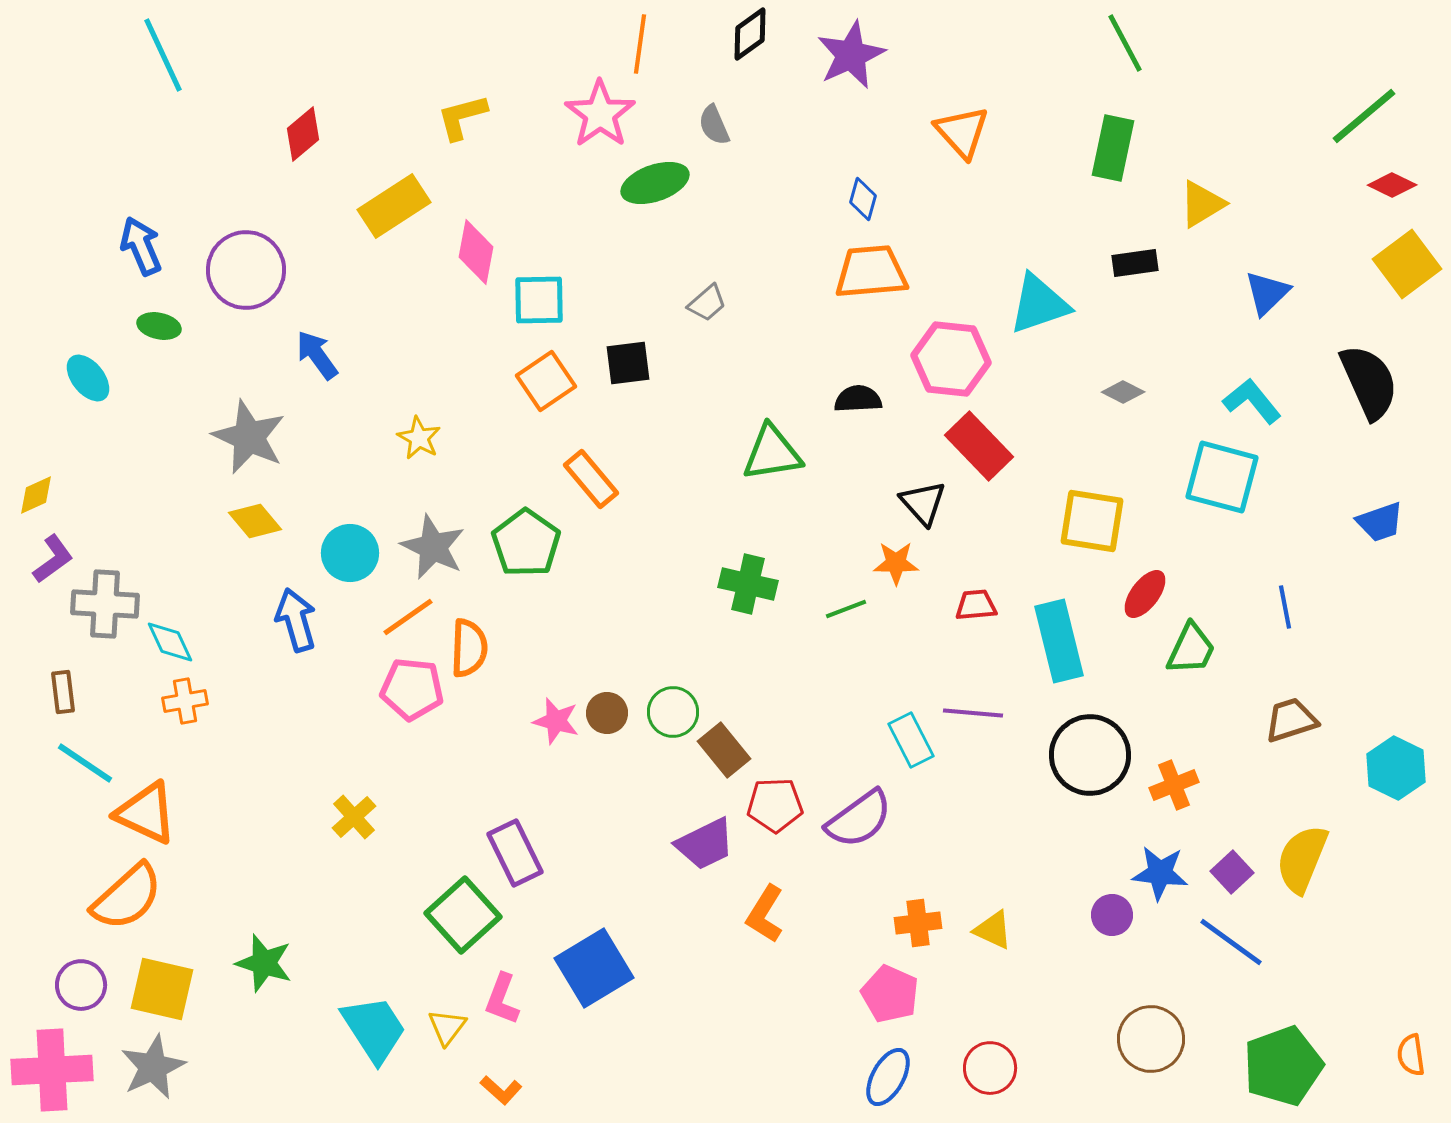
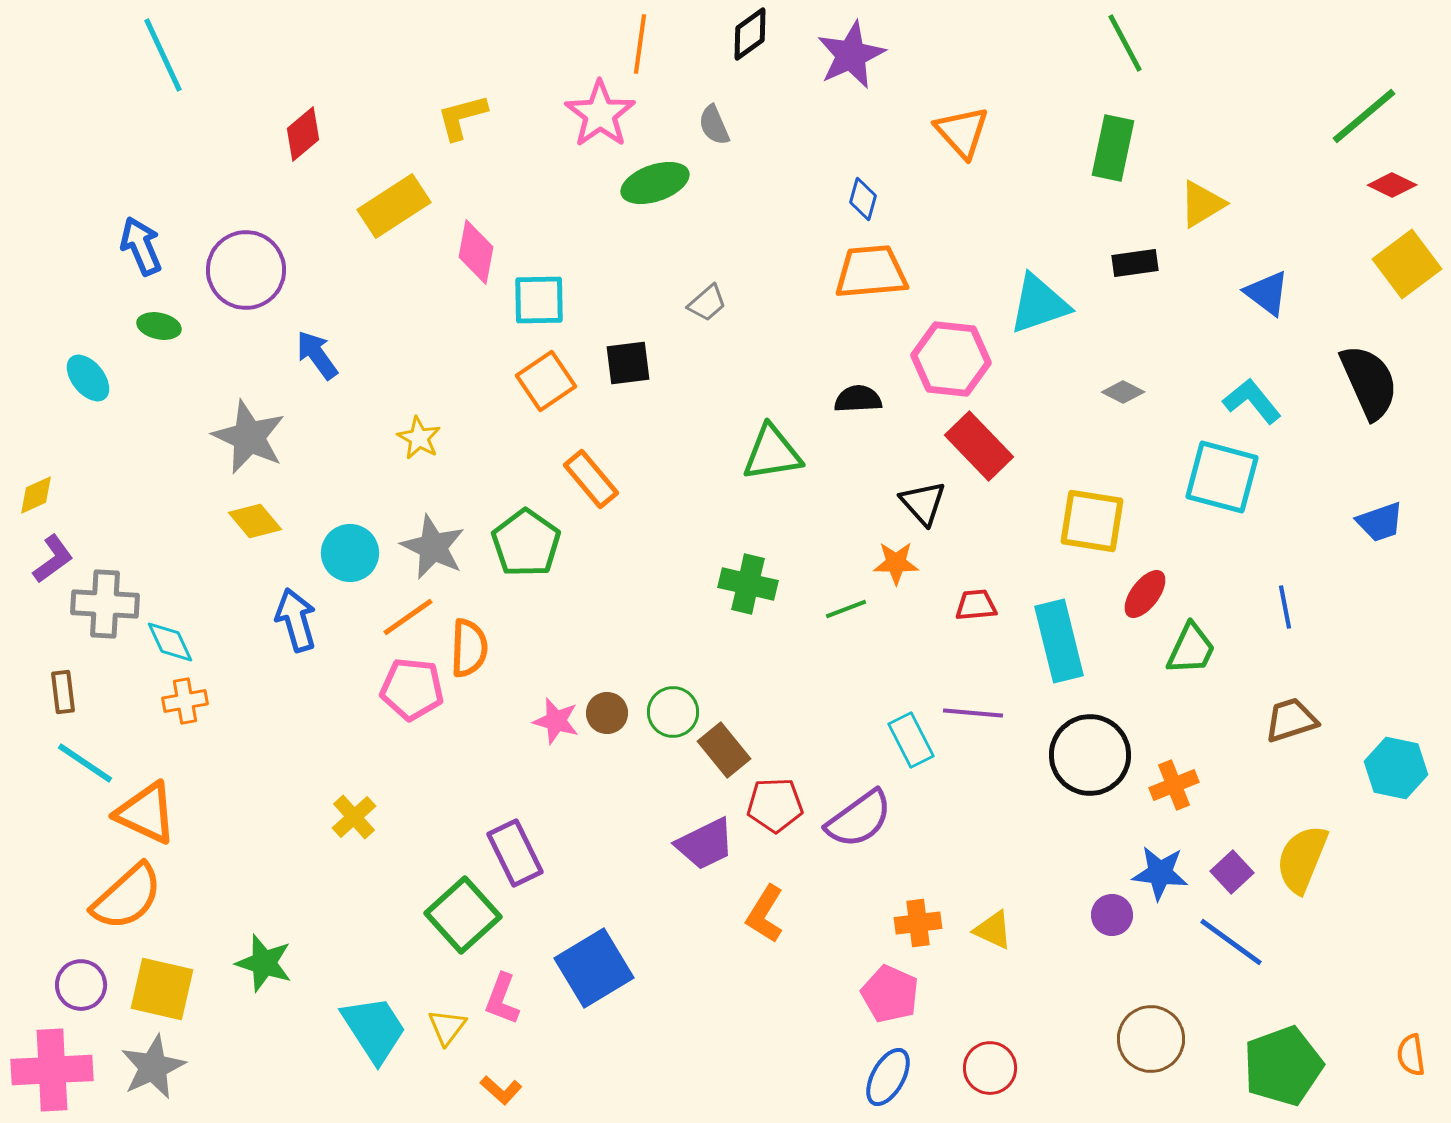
blue triangle at (1267, 293): rotated 39 degrees counterclockwise
cyan hexagon at (1396, 768): rotated 14 degrees counterclockwise
